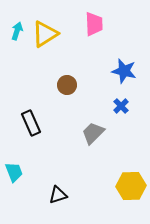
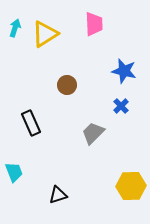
cyan arrow: moved 2 px left, 3 px up
